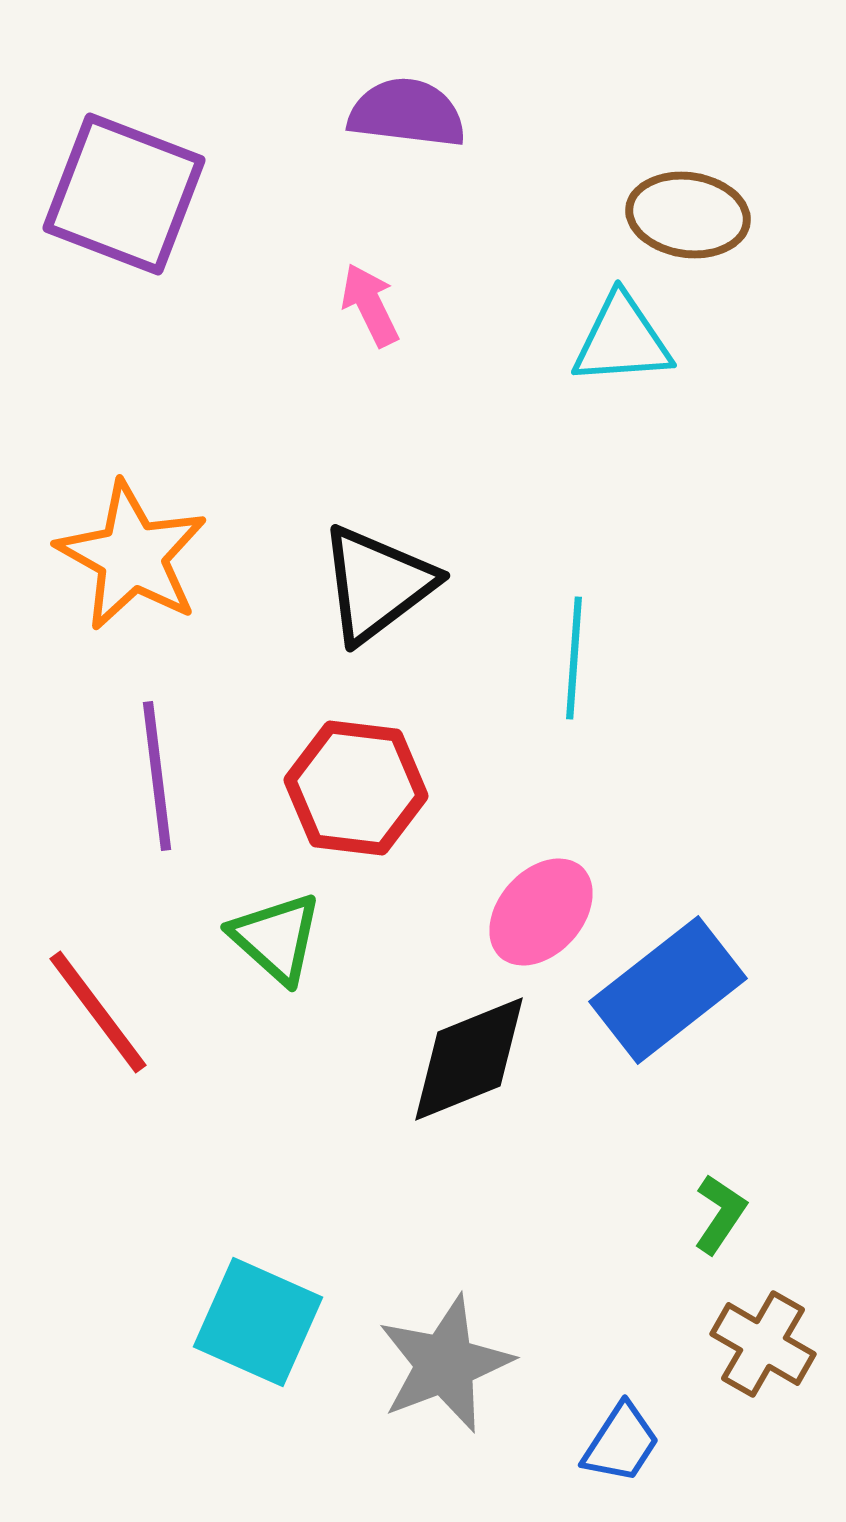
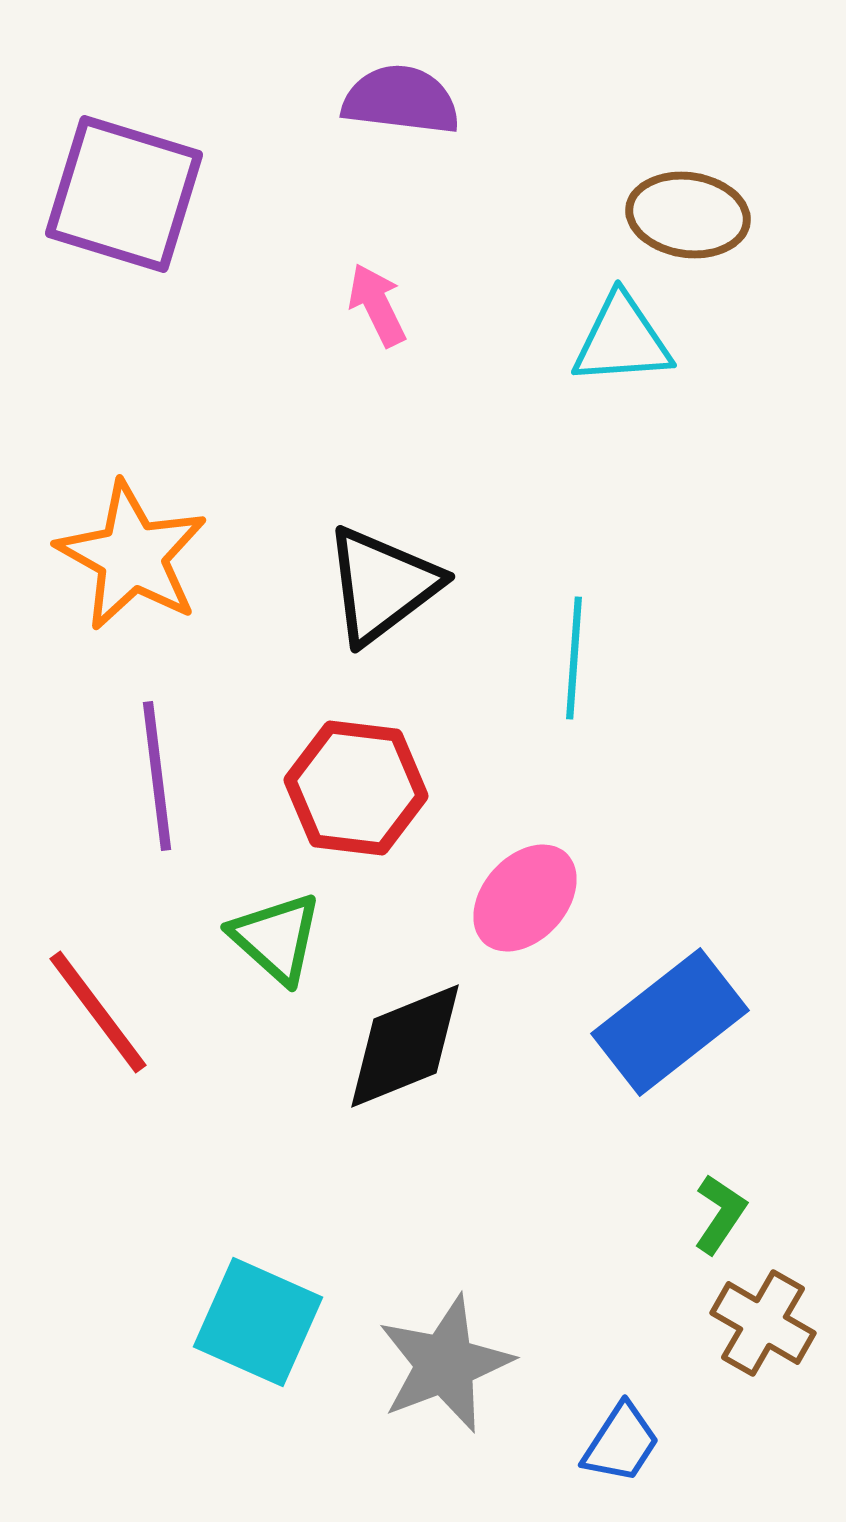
purple semicircle: moved 6 px left, 13 px up
purple square: rotated 4 degrees counterclockwise
pink arrow: moved 7 px right
black triangle: moved 5 px right, 1 px down
pink ellipse: moved 16 px left, 14 px up
blue rectangle: moved 2 px right, 32 px down
black diamond: moved 64 px left, 13 px up
brown cross: moved 21 px up
